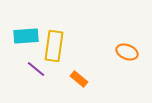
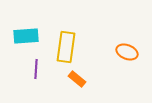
yellow rectangle: moved 12 px right, 1 px down
purple line: rotated 54 degrees clockwise
orange rectangle: moved 2 px left
